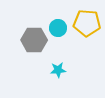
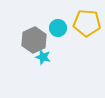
gray hexagon: rotated 25 degrees counterclockwise
cyan star: moved 15 px left, 13 px up; rotated 21 degrees clockwise
